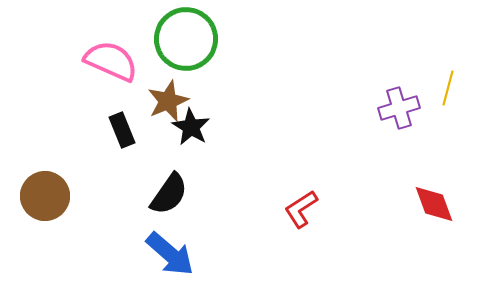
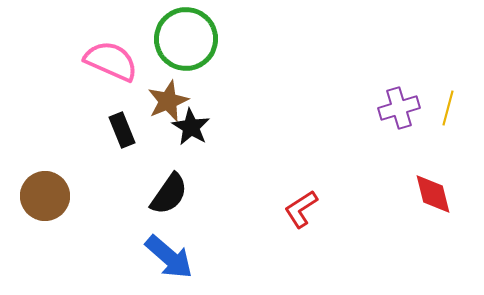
yellow line: moved 20 px down
red diamond: moved 1 px left, 10 px up; rotated 6 degrees clockwise
blue arrow: moved 1 px left, 3 px down
